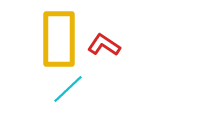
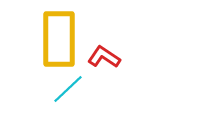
red L-shape: moved 12 px down
